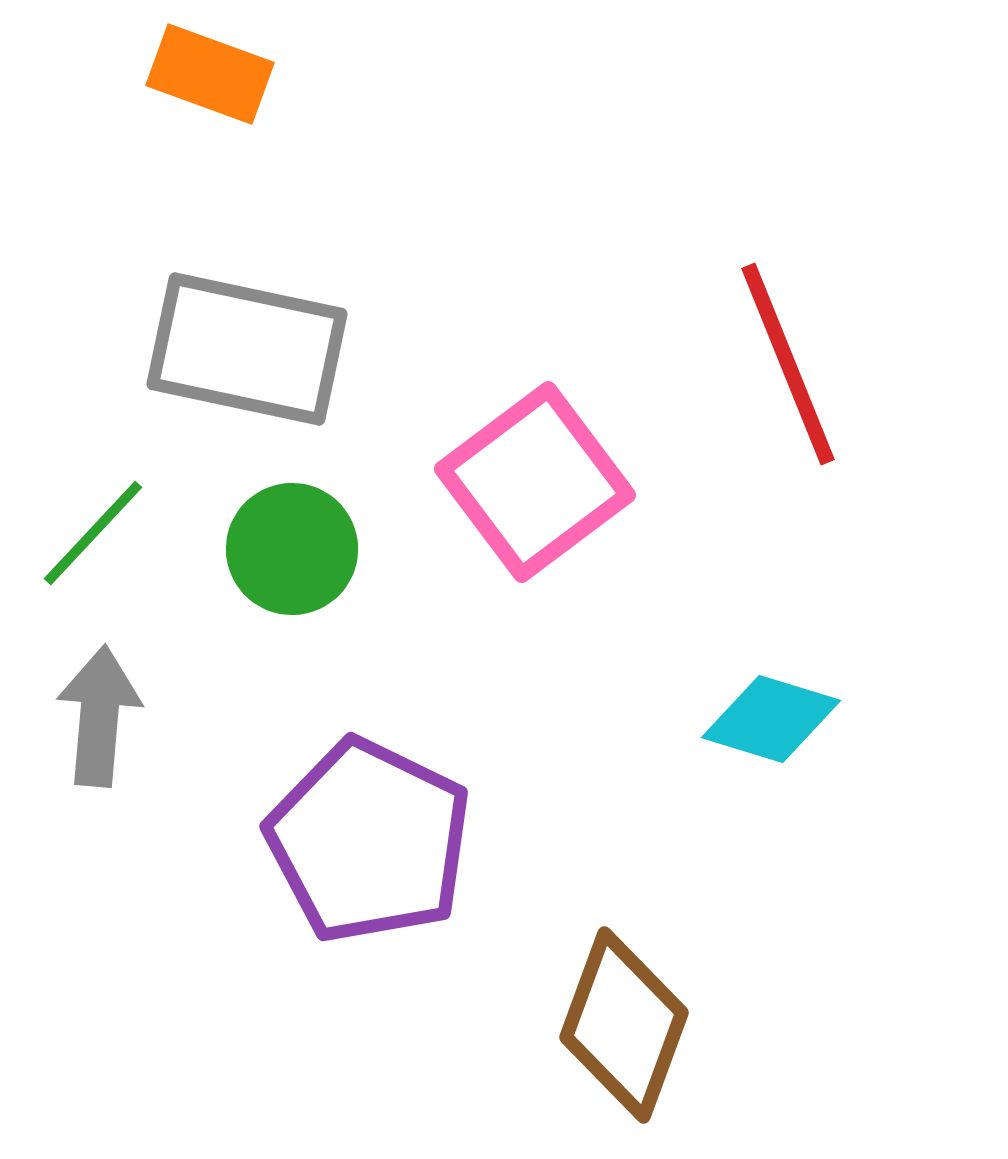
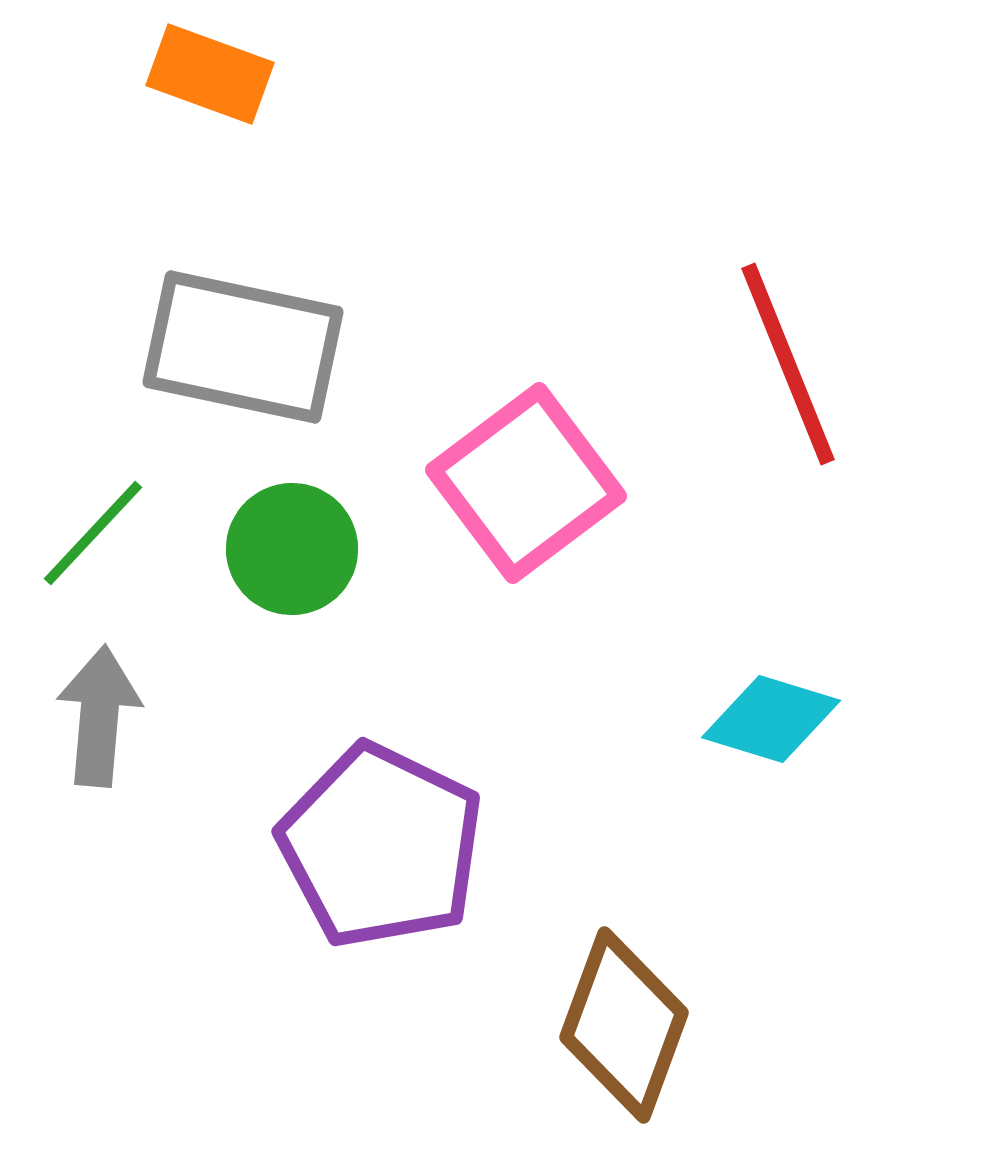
gray rectangle: moved 4 px left, 2 px up
pink square: moved 9 px left, 1 px down
purple pentagon: moved 12 px right, 5 px down
